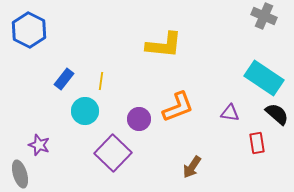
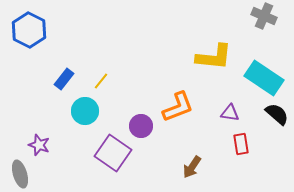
yellow L-shape: moved 50 px right, 12 px down
yellow line: rotated 30 degrees clockwise
purple circle: moved 2 px right, 7 px down
red rectangle: moved 16 px left, 1 px down
purple square: rotated 9 degrees counterclockwise
